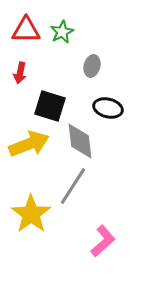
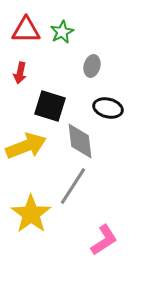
yellow arrow: moved 3 px left, 2 px down
pink L-shape: moved 1 px right, 1 px up; rotated 8 degrees clockwise
